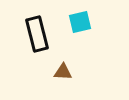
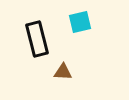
black rectangle: moved 5 px down
